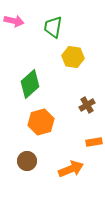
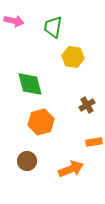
green diamond: rotated 64 degrees counterclockwise
